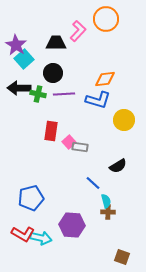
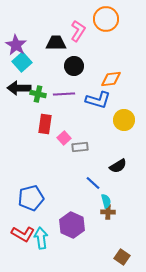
pink L-shape: rotated 10 degrees counterclockwise
cyan square: moved 2 px left, 3 px down
black circle: moved 21 px right, 7 px up
orange diamond: moved 6 px right
red rectangle: moved 6 px left, 7 px up
pink square: moved 5 px left, 4 px up
gray rectangle: rotated 14 degrees counterclockwise
purple hexagon: rotated 20 degrees clockwise
cyan arrow: rotated 110 degrees counterclockwise
brown square: rotated 14 degrees clockwise
